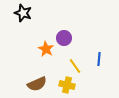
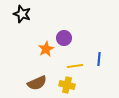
black star: moved 1 px left, 1 px down
orange star: rotated 14 degrees clockwise
yellow line: rotated 63 degrees counterclockwise
brown semicircle: moved 1 px up
